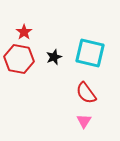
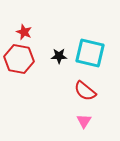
red star: rotated 14 degrees counterclockwise
black star: moved 5 px right, 1 px up; rotated 21 degrees clockwise
red semicircle: moved 1 px left, 2 px up; rotated 15 degrees counterclockwise
